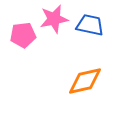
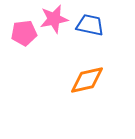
pink pentagon: moved 1 px right, 2 px up
orange diamond: moved 2 px right, 1 px up
